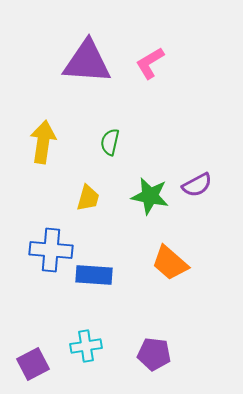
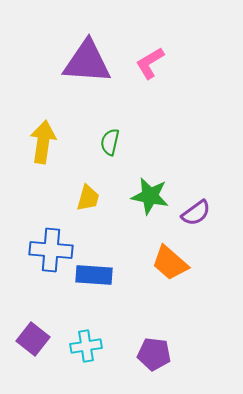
purple semicircle: moved 1 px left, 28 px down; rotated 8 degrees counterclockwise
purple square: moved 25 px up; rotated 24 degrees counterclockwise
